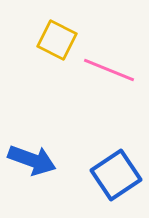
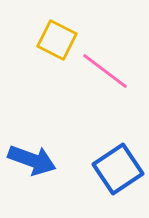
pink line: moved 4 px left, 1 px down; rotated 15 degrees clockwise
blue square: moved 2 px right, 6 px up
